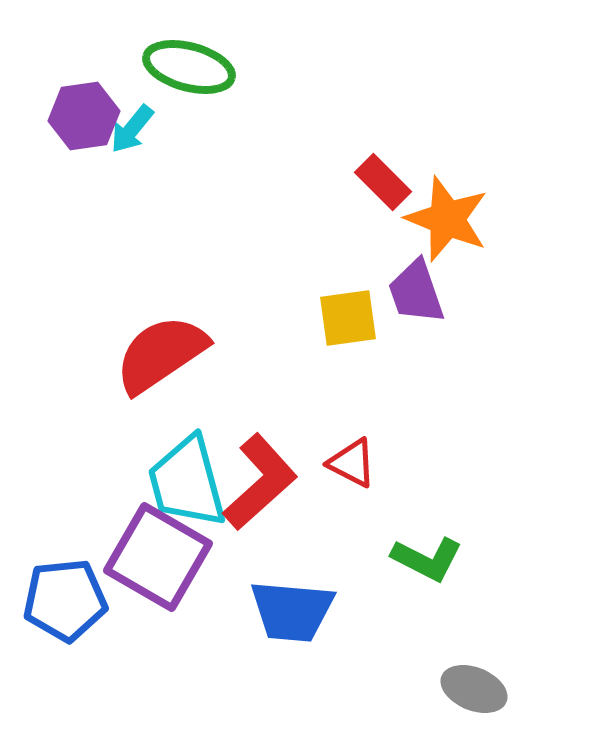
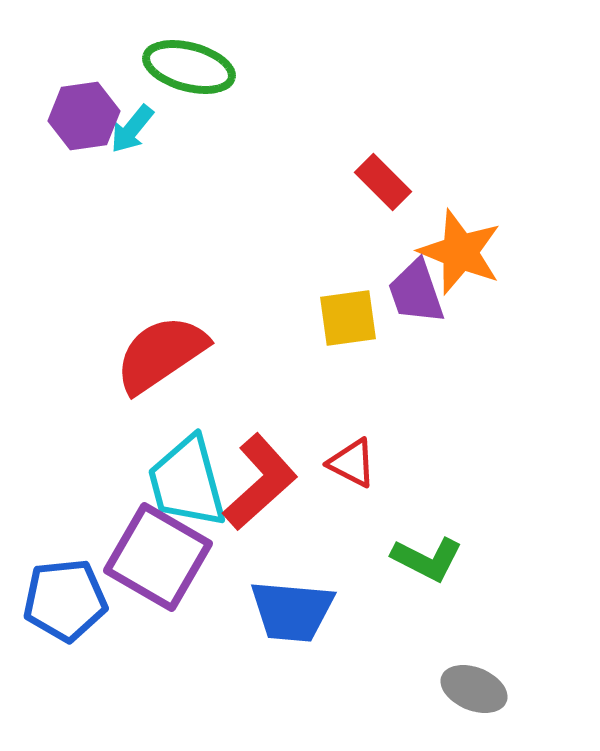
orange star: moved 13 px right, 33 px down
